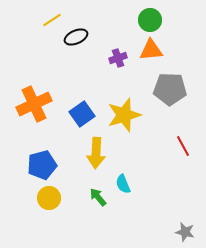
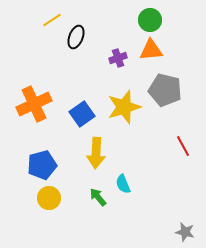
black ellipse: rotated 45 degrees counterclockwise
gray pentagon: moved 5 px left, 1 px down; rotated 12 degrees clockwise
yellow star: moved 8 px up
